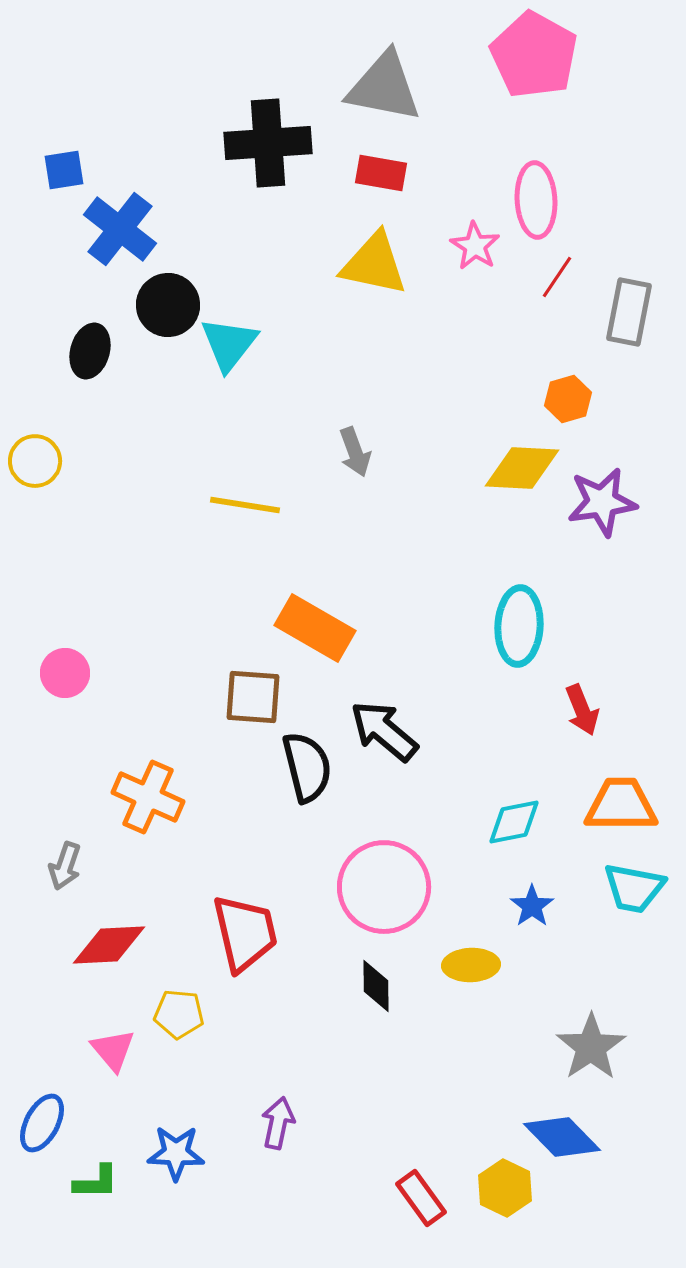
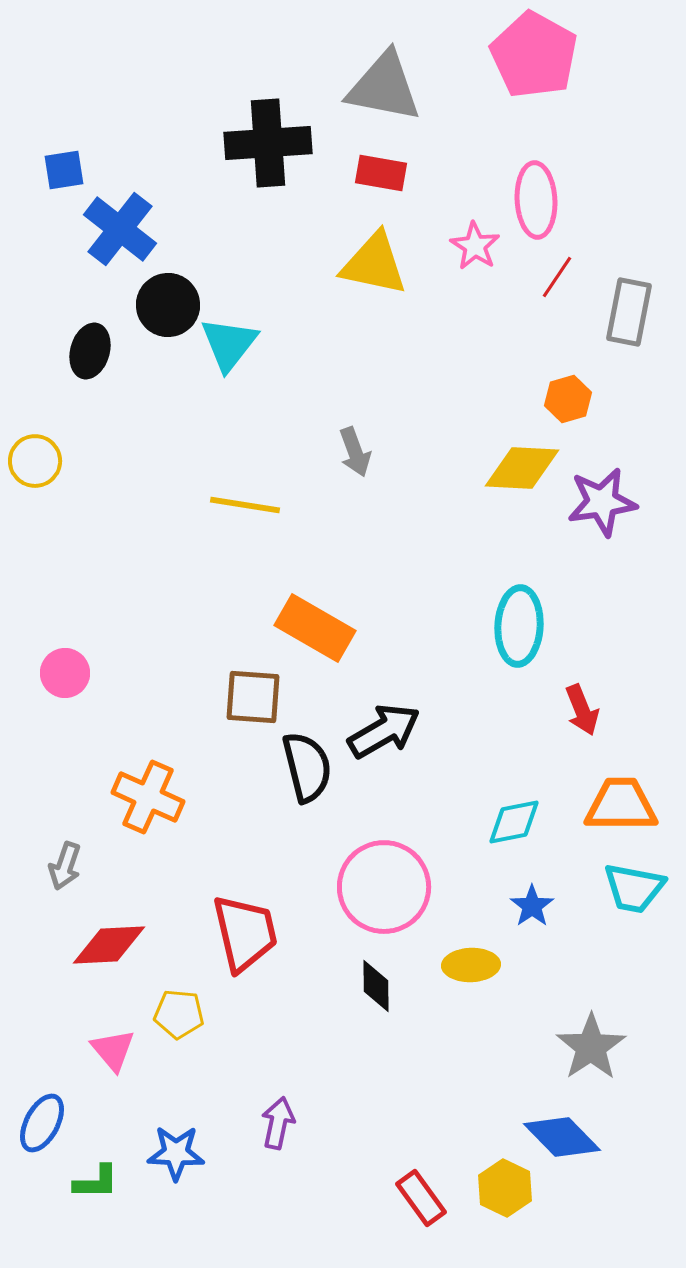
black arrow at (384, 731): rotated 110 degrees clockwise
